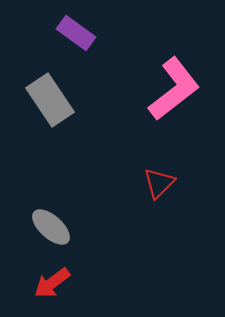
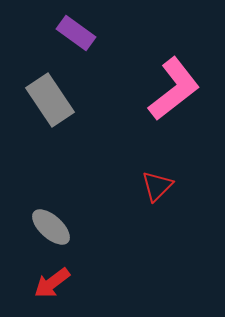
red triangle: moved 2 px left, 3 px down
